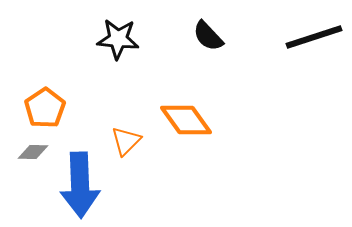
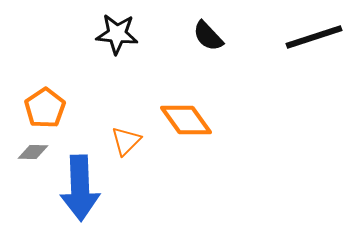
black star: moved 1 px left, 5 px up
blue arrow: moved 3 px down
